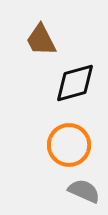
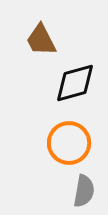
orange circle: moved 2 px up
gray semicircle: rotated 76 degrees clockwise
